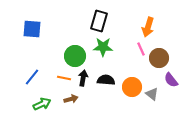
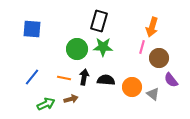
orange arrow: moved 4 px right
pink line: moved 1 px right, 2 px up; rotated 40 degrees clockwise
green circle: moved 2 px right, 7 px up
black arrow: moved 1 px right, 1 px up
gray triangle: moved 1 px right
green arrow: moved 4 px right
